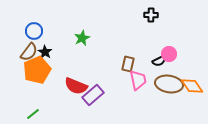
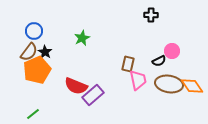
pink circle: moved 3 px right, 3 px up
